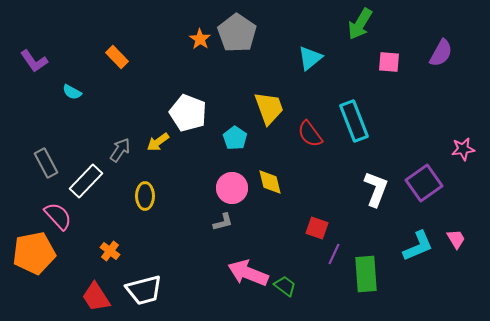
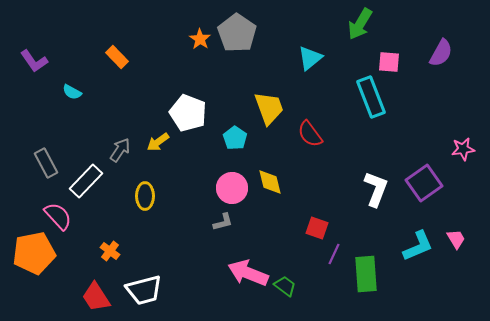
cyan rectangle: moved 17 px right, 24 px up
